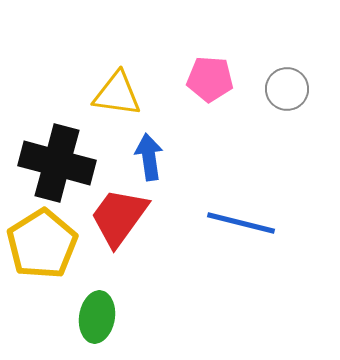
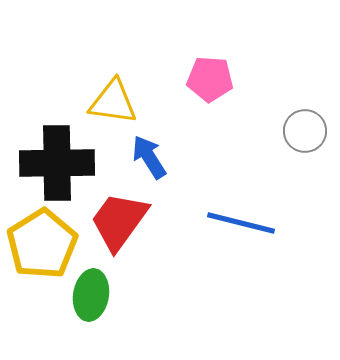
gray circle: moved 18 px right, 42 px down
yellow triangle: moved 4 px left, 8 px down
blue arrow: rotated 24 degrees counterclockwise
black cross: rotated 16 degrees counterclockwise
red trapezoid: moved 4 px down
green ellipse: moved 6 px left, 22 px up
